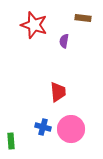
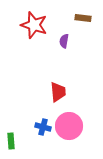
pink circle: moved 2 px left, 3 px up
